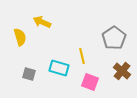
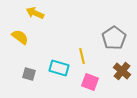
yellow arrow: moved 7 px left, 9 px up
yellow semicircle: rotated 36 degrees counterclockwise
